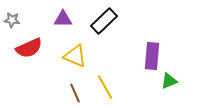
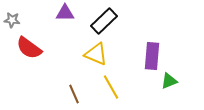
purple triangle: moved 2 px right, 6 px up
red semicircle: rotated 60 degrees clockwise
yellow triangle: moved 21 px right, 2 px up
yellow line: moved 6 px right
brown line: moved 1 px left, 1 px down
